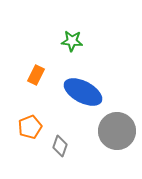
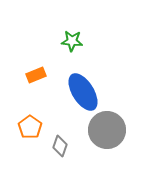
orange rectangle: rotated 42 degrees clockwise
blue ellipse: rotated 30 degrees clockwise
orange pentagon: rotated 15 degrees counterclockwise
gray circle: moved 10 px left, 1 px up
